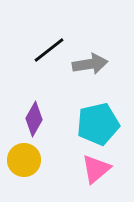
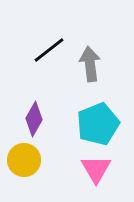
gray arrow: rotated 88 degrees counterclockwise
cyan pentagon: rotated 9 degrees counterclockwise
pink triangle: rotated 20 degrees counterclockwise
